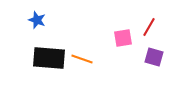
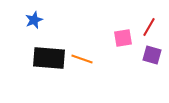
blue star: moved 3 px left; rotated 30 degrees clockwise
purple square: moved 2 px left, 2 px up
